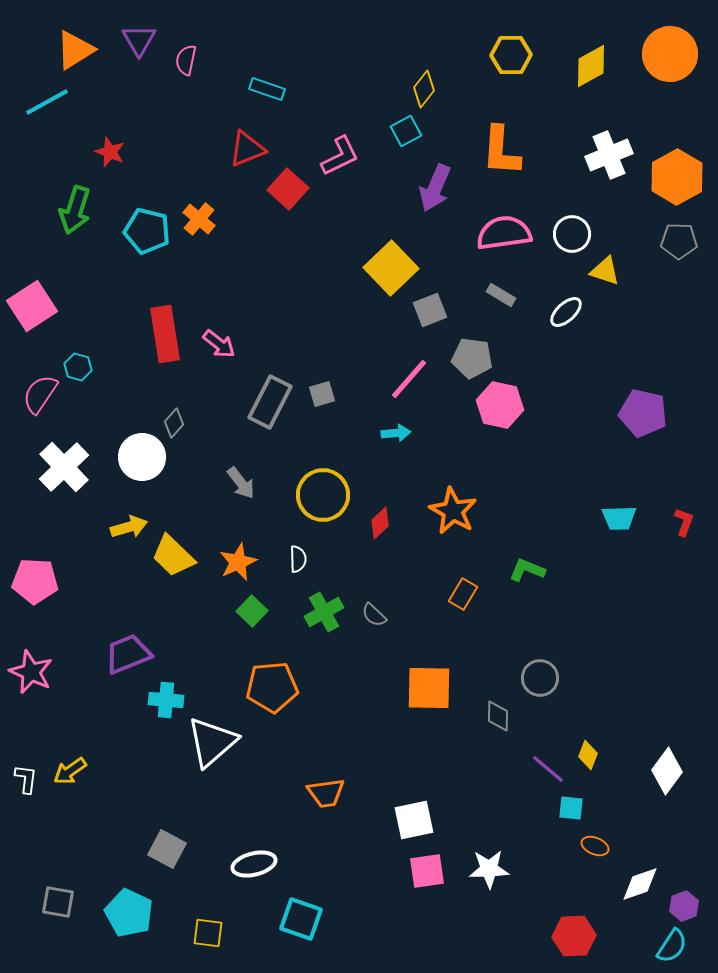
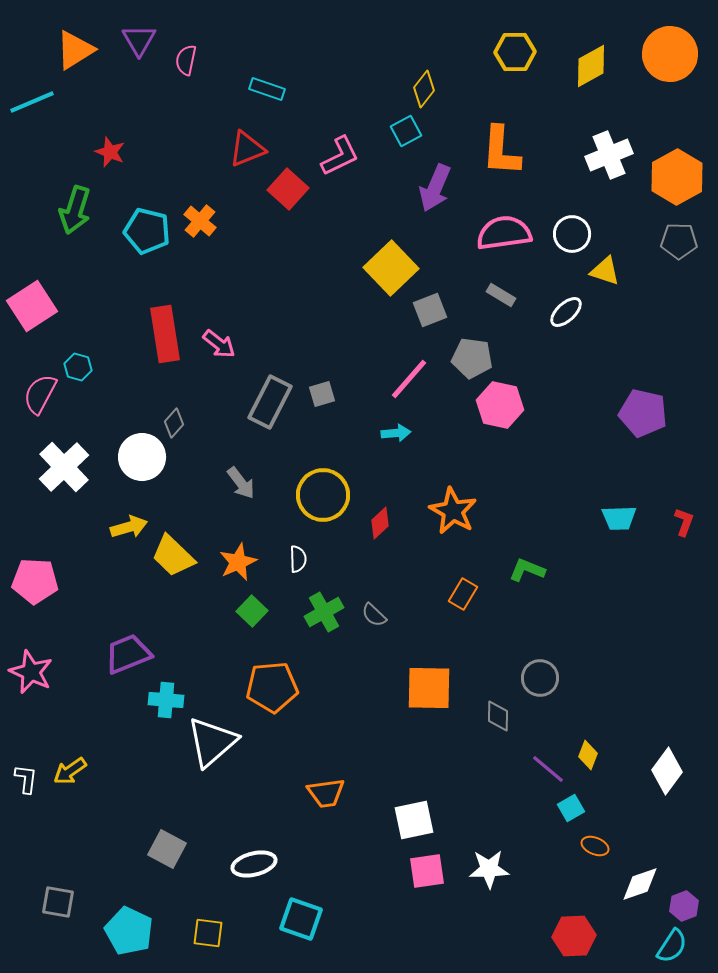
yellow hexagon at (511, 55): moved 4 px right, 3 px up
cyan line at (47, 102): moved 15 px left; rotated 6 degrees clockwise
orange cross at (199, 219): moved 1 px right, 2 px down
pink semicircle at (40, 394): rotated 6 degrees counterclockwise
cyan square at (571, 808): rotated 36 degrees counterclockwise
cyan pentagon at (129, 913): moved 18 px down
